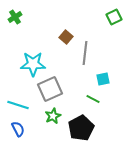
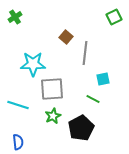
gray square: moved 2 px right; rotated 20 degrees clockwise
blue semicircle: moved 13 px down; rotated 21 degrees clockwise
